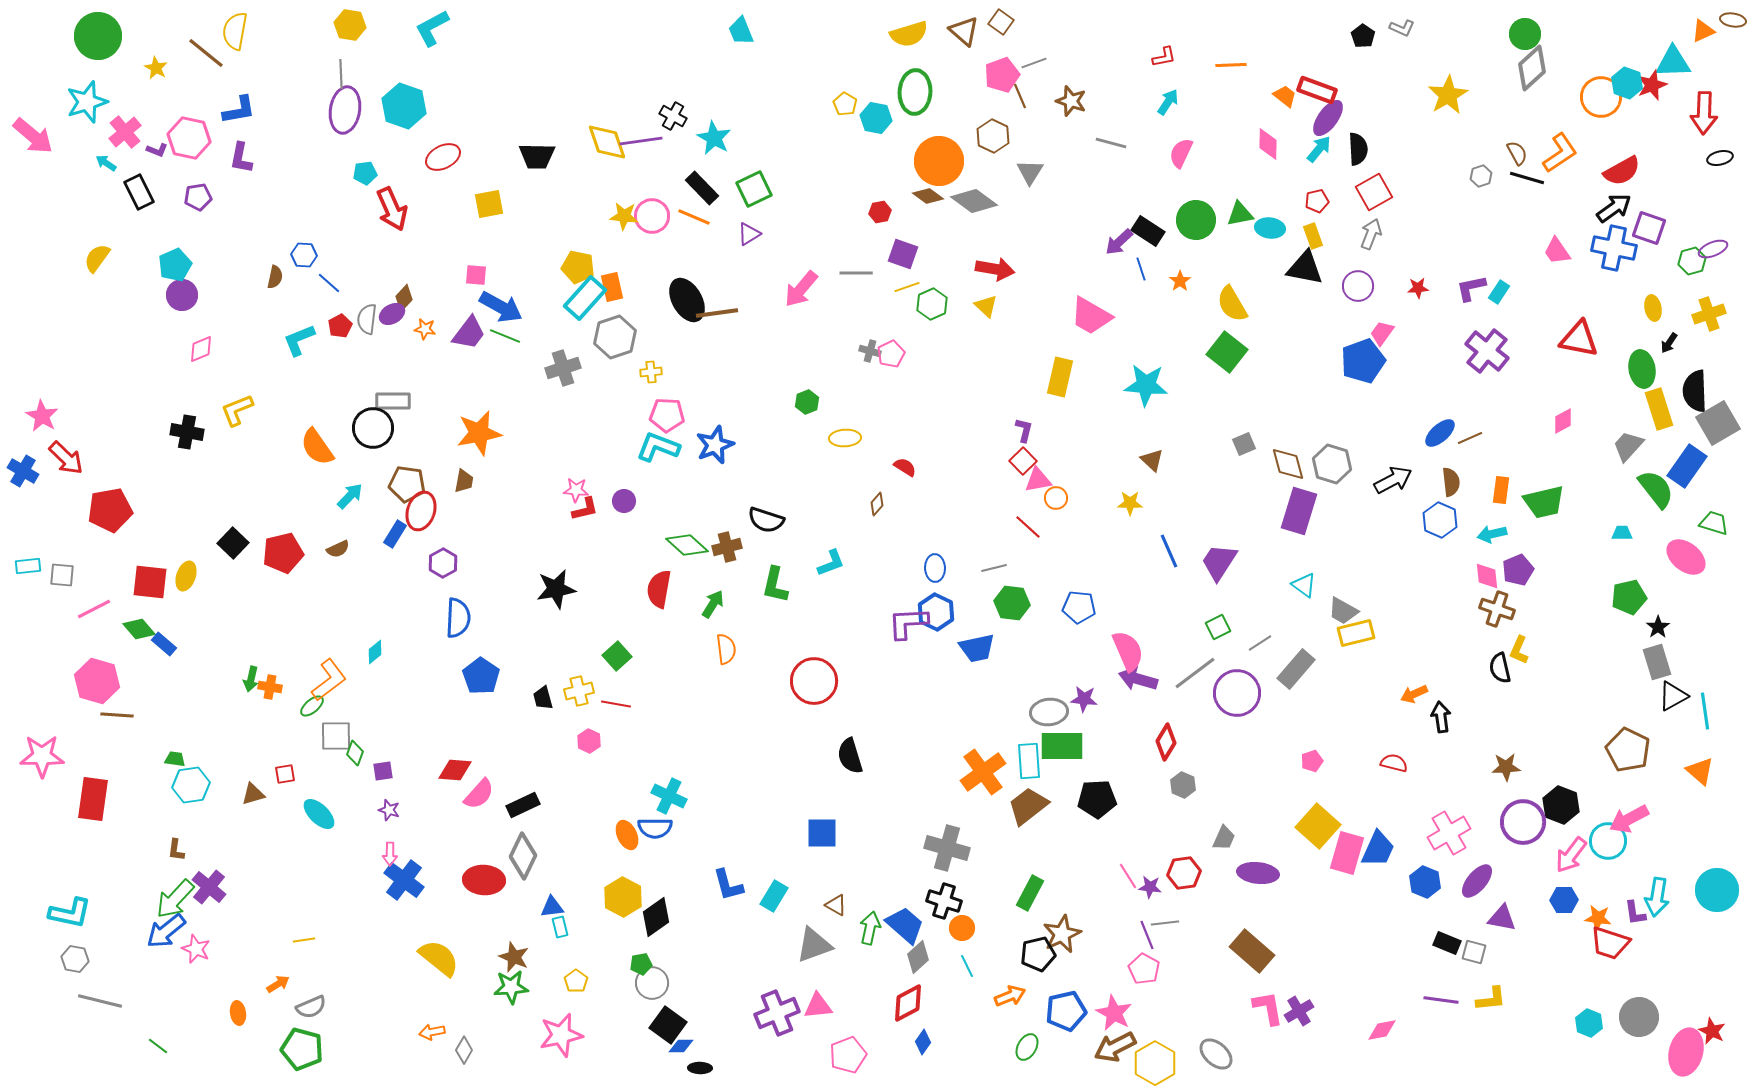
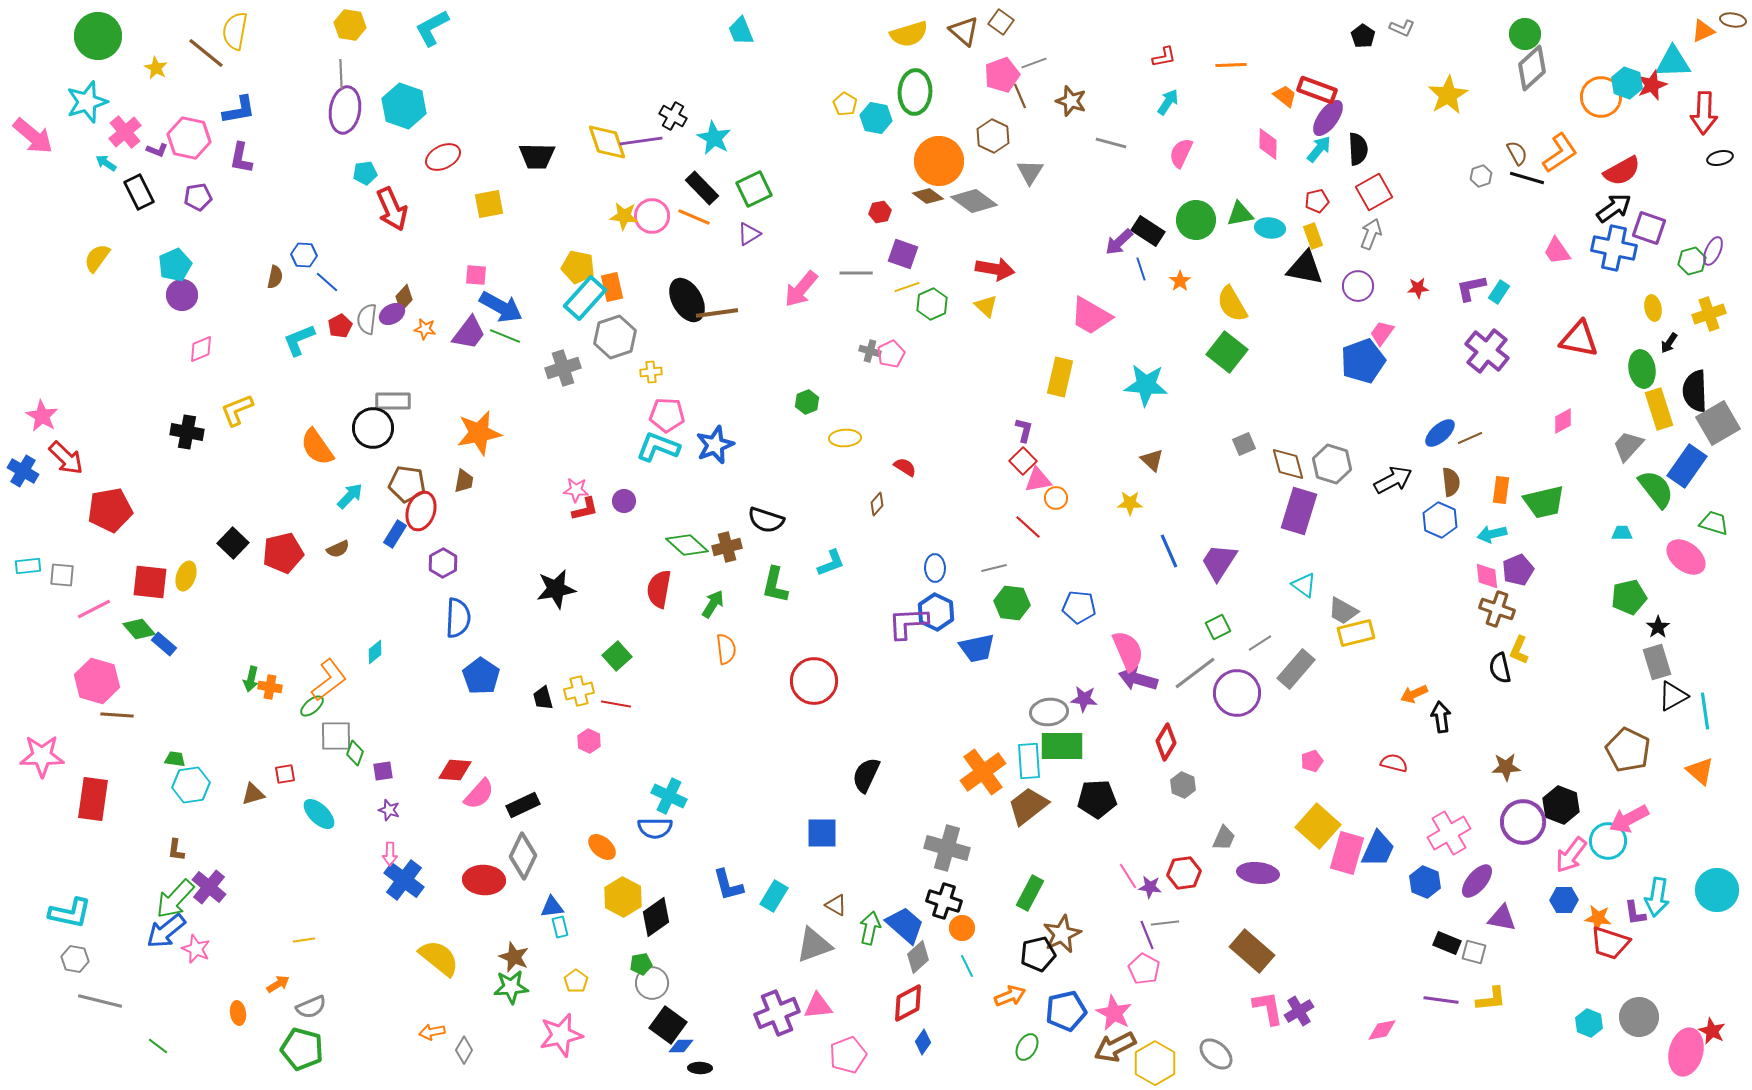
purple ellipse at (1713, 249): moved 2 px down; rotated 44 degrees counterclockwise
blue line at (329, 283): moved 2 px left, 1 px up
black semicircle at (850, 756): moved 16 px right, 19 px down; rotated 42 degrees clockwise
orange ellipse at (627, 835): moved 25 px left, 12 px down; rotated 24 degrees counterclockwise
